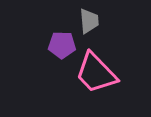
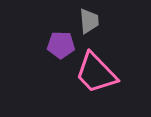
purple pentagon: moved 1 px left
